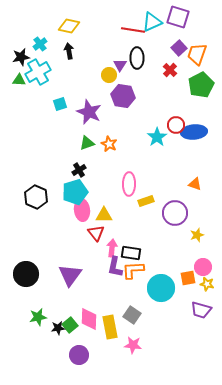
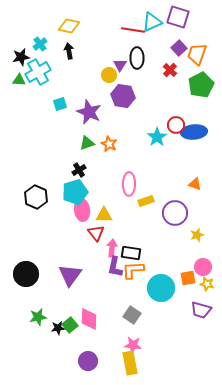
yellow rectangle at (110, 327): moved 20 px right, 36 px down
purple circle at (79, 355): moved 9 px right, 6 px down
